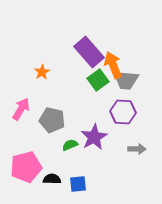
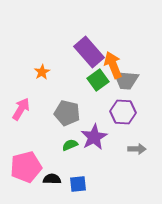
gray pentagon: moved 15 px right, 7 px up
